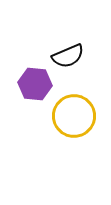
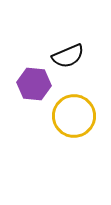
purple hexagon: moved 1 px left
